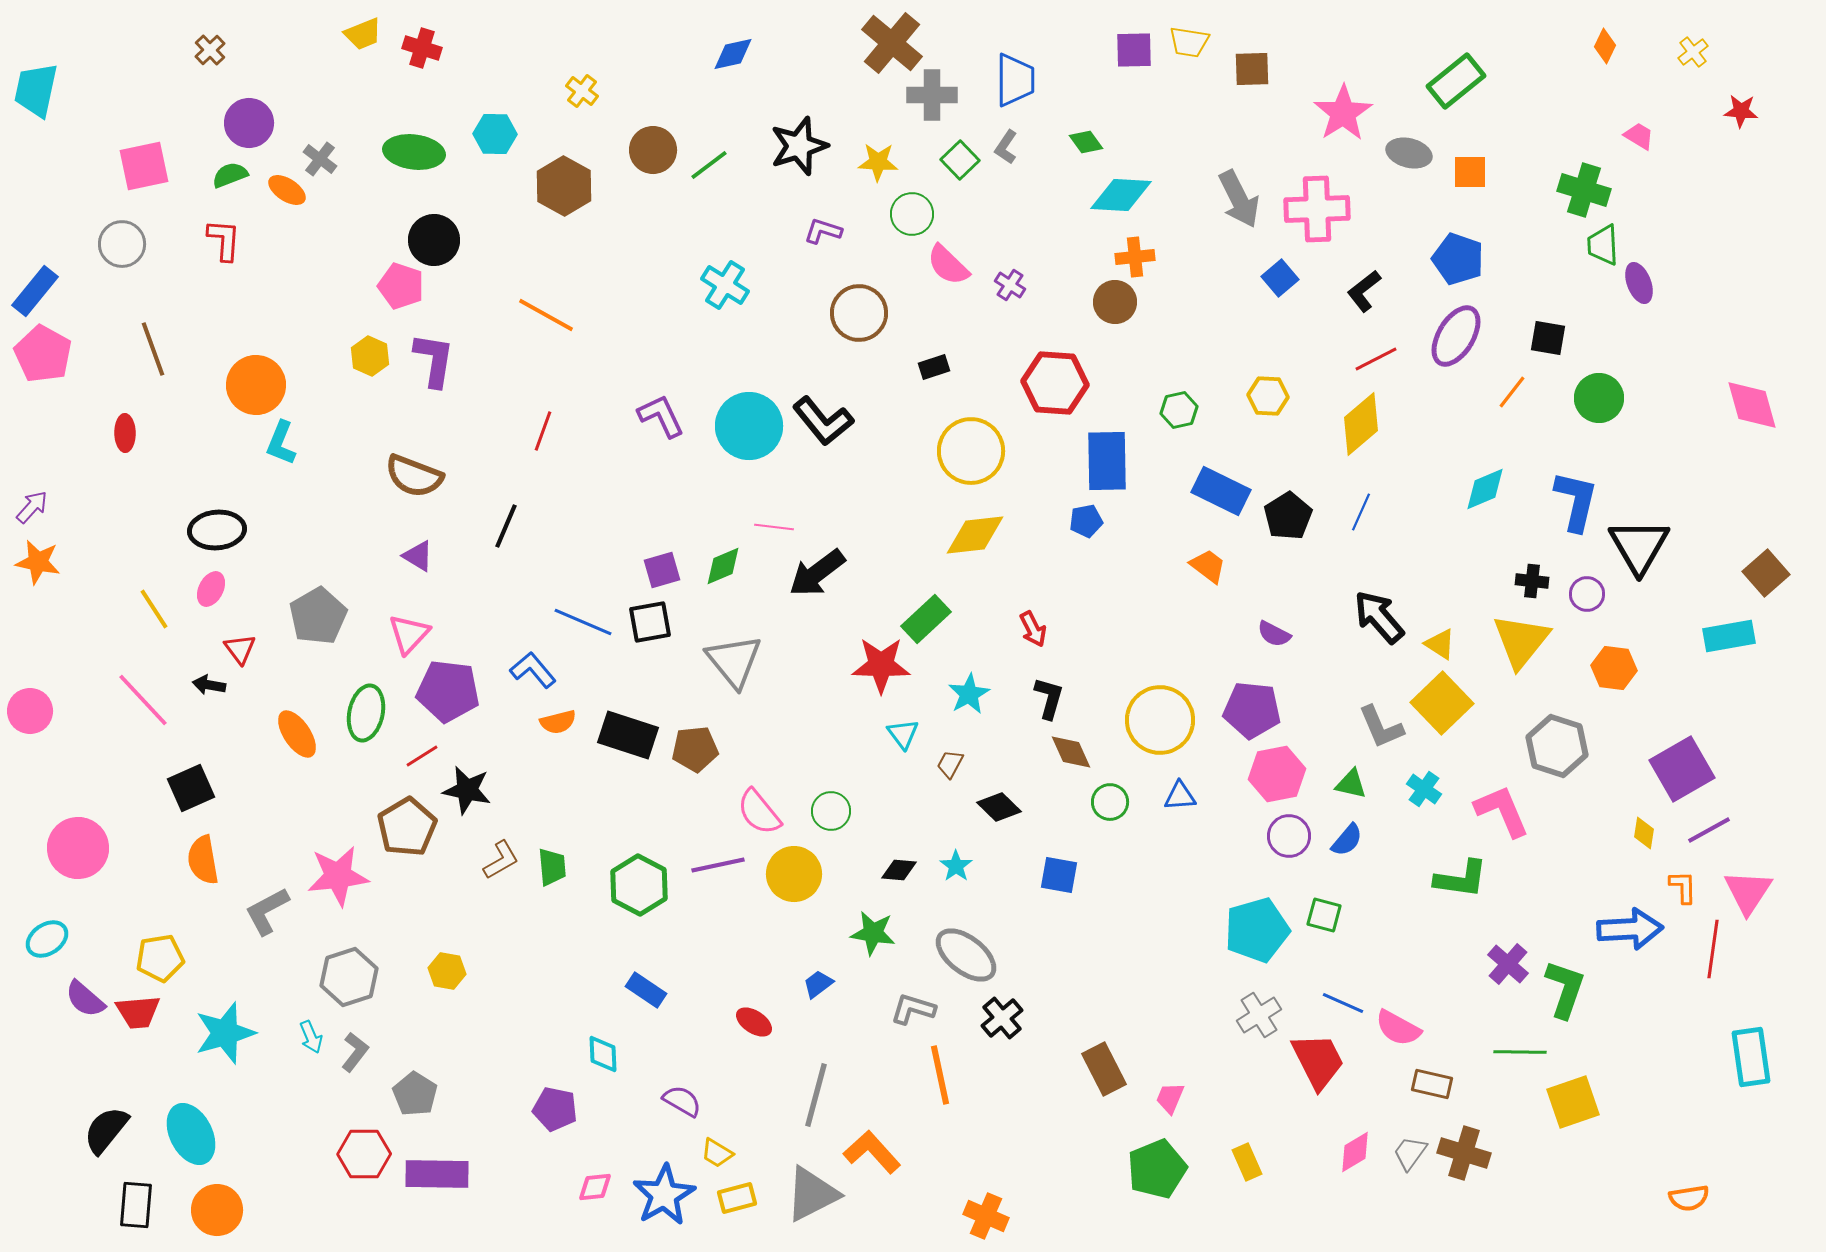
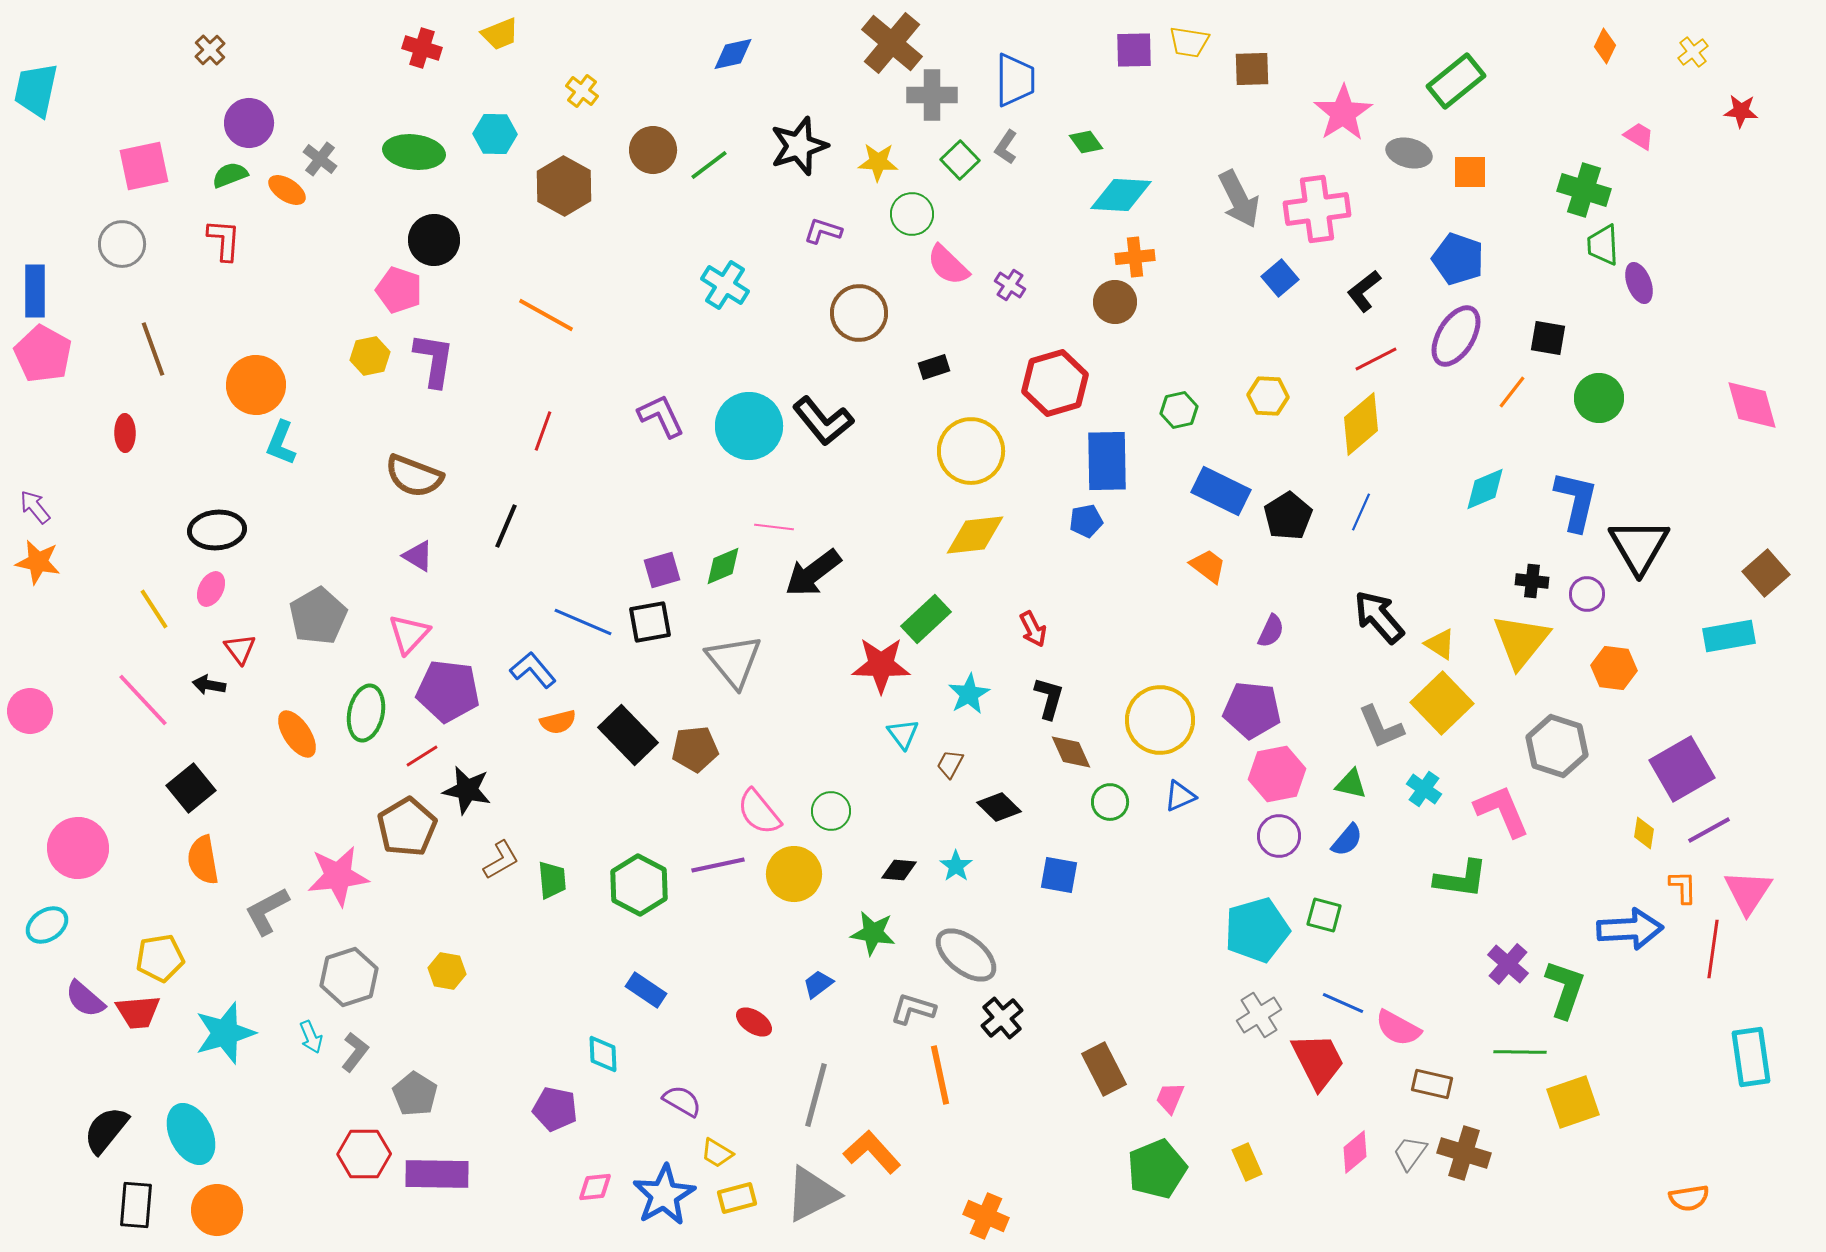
yellow trapezoid at (363, 34): moved 137 px right
pink cross at (1317, 209): rotated 6 degrees counterclockwise
pink pentagon at (401, 286): moved 2 px left, 4 px down
blue rectangle at (35, 291): rotated 39 degrees counterclockwise
yellow hexagon at (370, 356): rotated 24 degrees clockwise
red hexagon at (1055, 383): rotated 20 degrees counterclockwise
purple arrow at (32, 507): moved 3 px right; rotated 81 degrees counterclockwise
black arrow at (817, 573): moved 4 px left
purple semicircle at (1274, 634): moved 3 px left, 3 px up; rotated 92 degrees counterclockwise
black rectangle at (628, 735): rotated 28 degrees clockwise
black square at (191, 788): rotated 15 degrees counterclockwise
blue triangle at (1180, 796): rotated 20 degrees counterclockwise
purple circle at (1289, 836): moved 10 px left
green trapezoid at (552, 867): moved 13 px down
cyan ellipse at (47, 939): moved 14 px up
pink diamond at (1355, 1152): rotated 9 degrees counterclockwise
